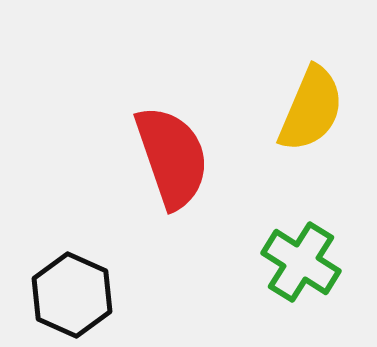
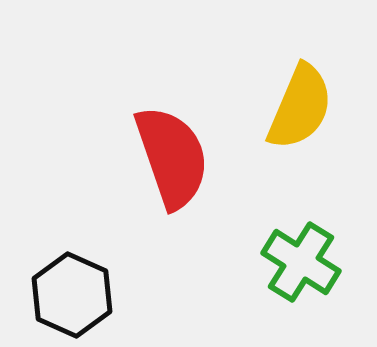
yellow semicircle: moved 11 px left, 2 px up
